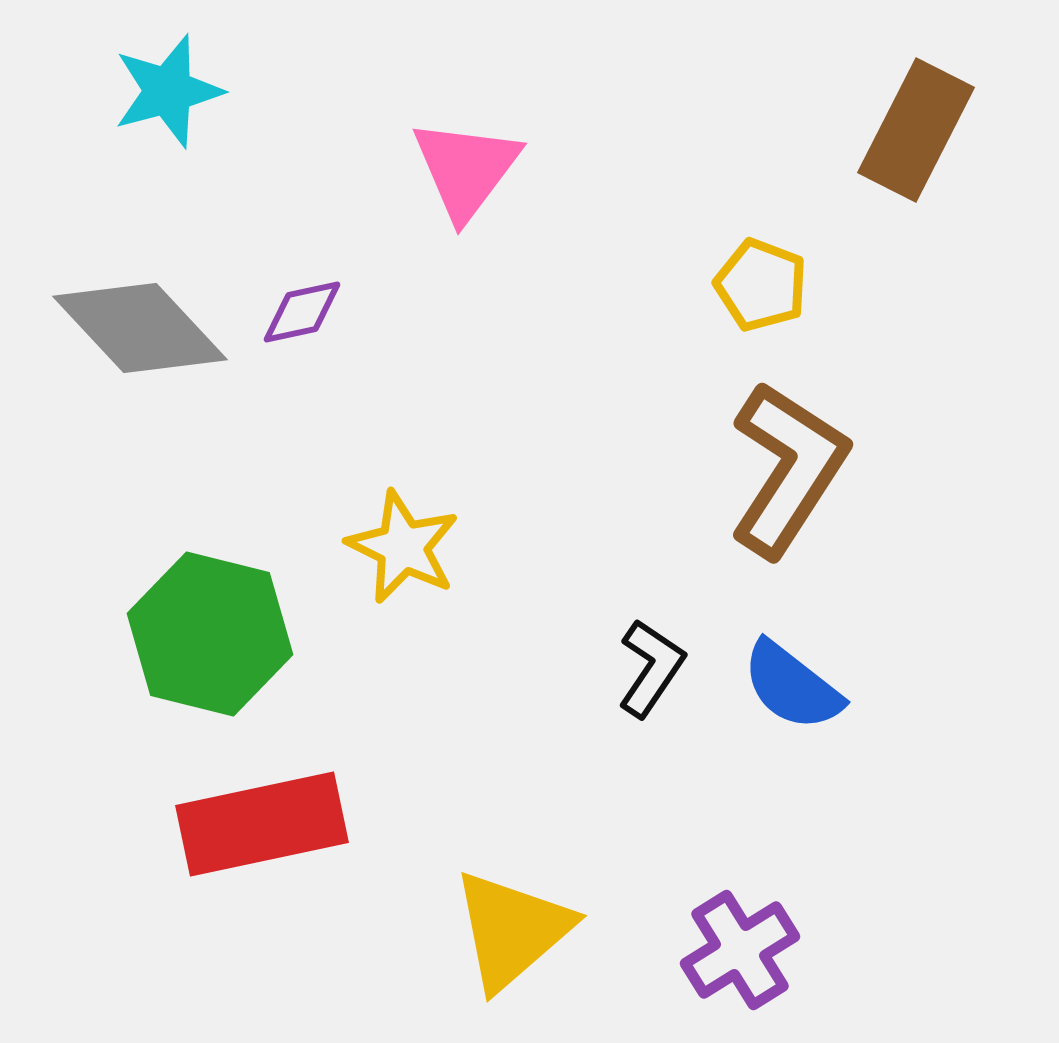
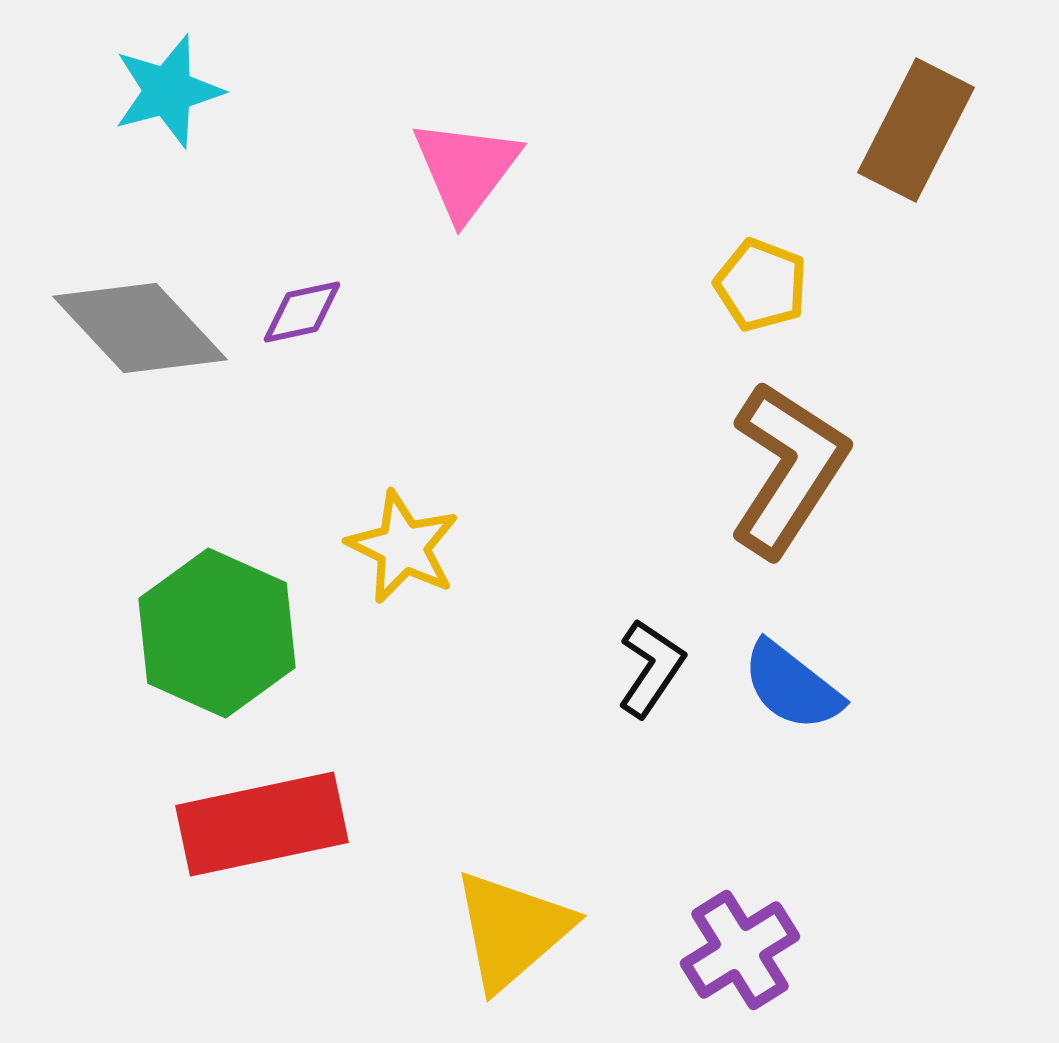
green hexagon: moved 7 px right, 1 px up; rotated 10 degrees clockwise
